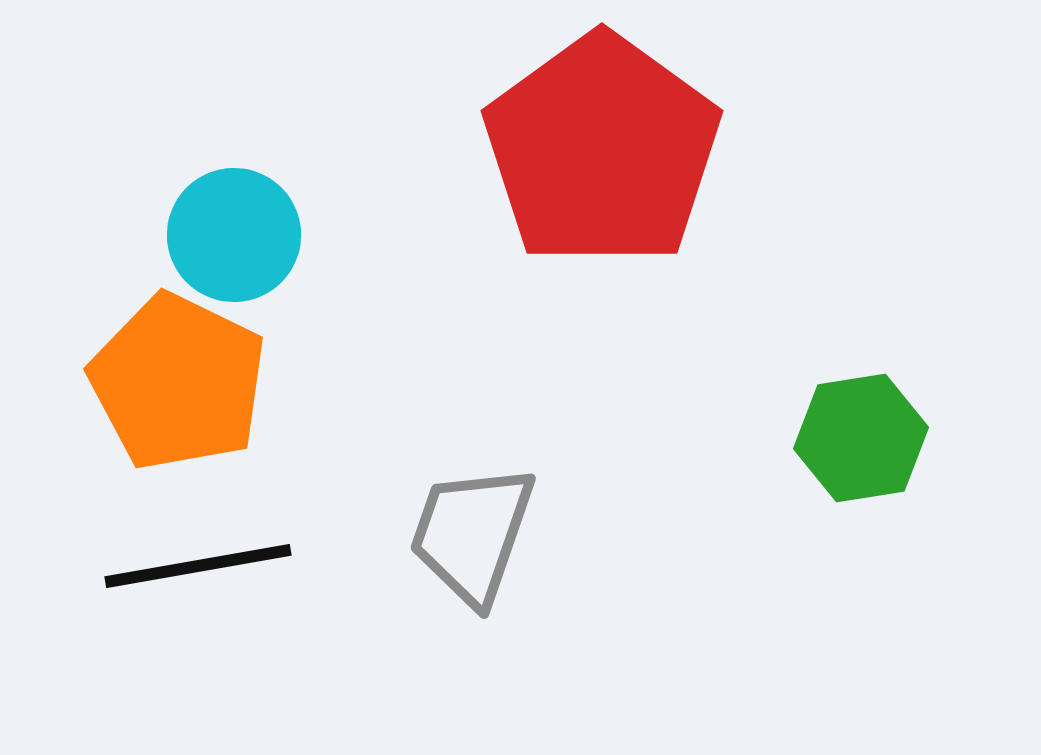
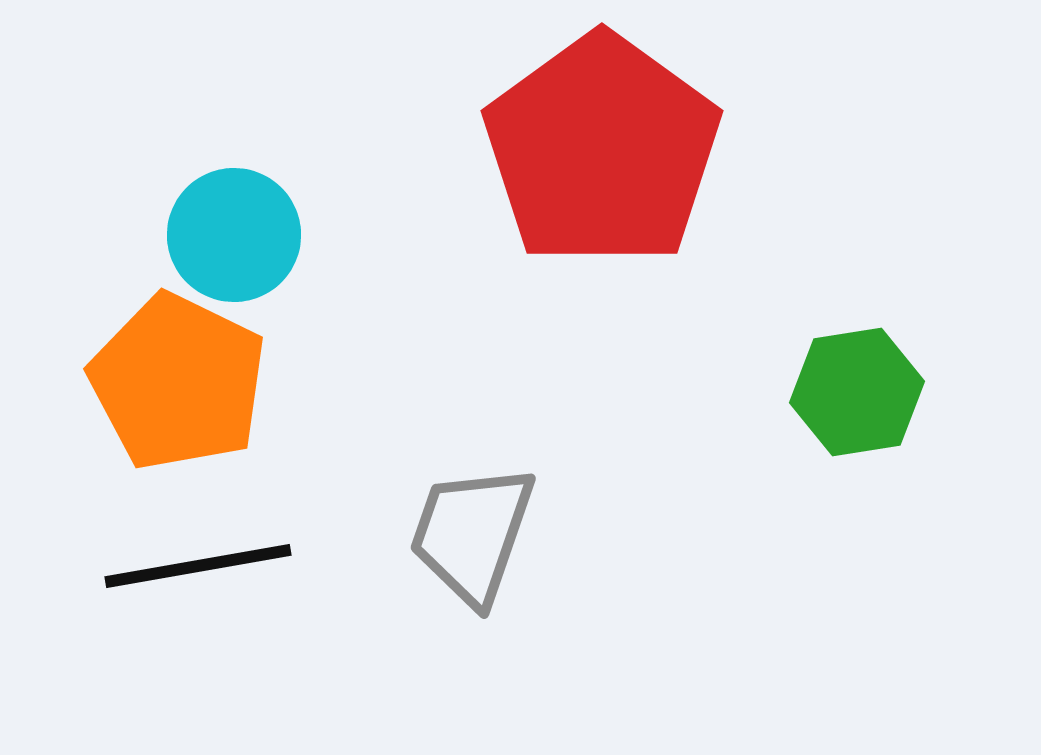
green hexagon: moved 4 px left, 46 px up
